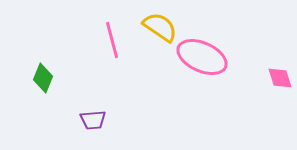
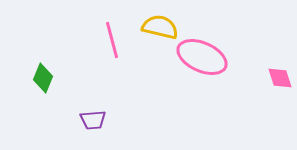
yellow semicircle: rotated 21 degrees counterclockwise
